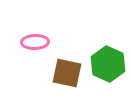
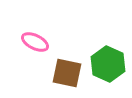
pink ellipse: rotated 28 degrees clockwise
